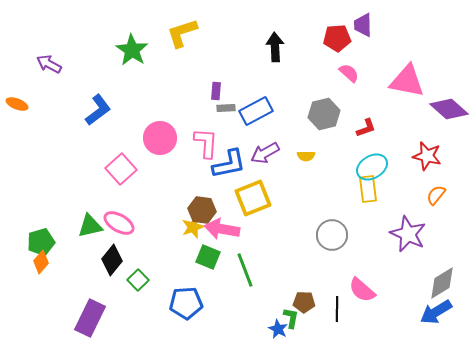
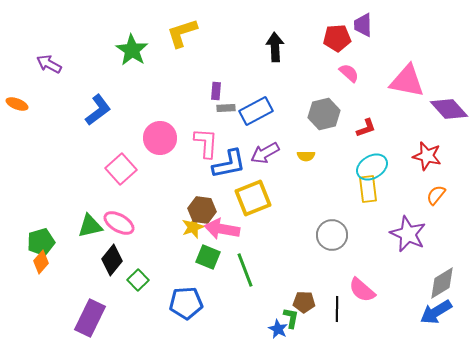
purple diamond at (449, 109): rotated 6 degrees clockwise
